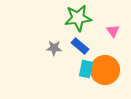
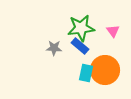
green star: moved 3 px right, 10 px down
cyan rectangle: moved 4 px down
